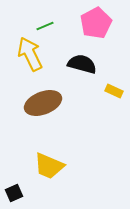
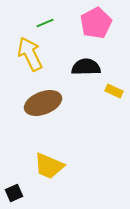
green line: moved 3 px up
black semicircle: moved 4 px right, 3 px down; rotated 16 degrees counterclockwise
